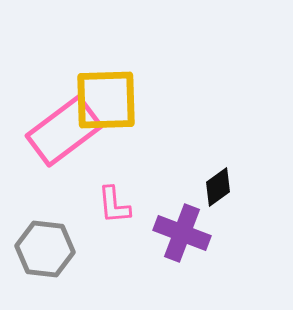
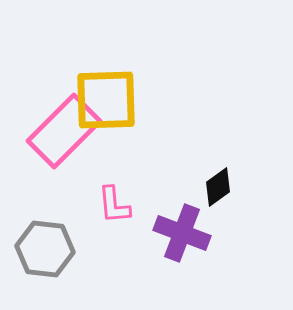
pink rectangle: rotated 8 degrees counterclockwise
